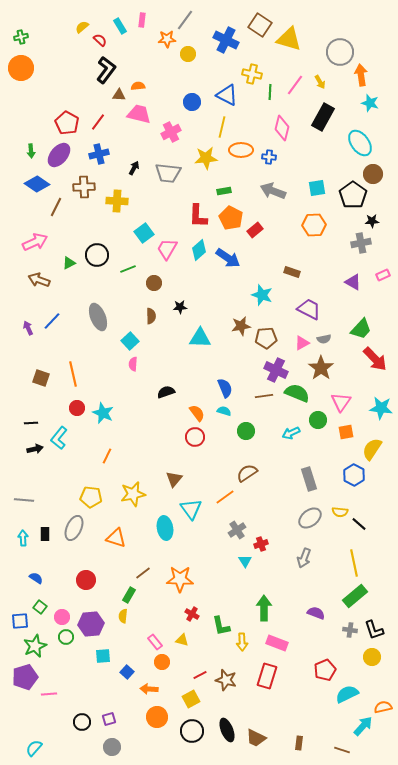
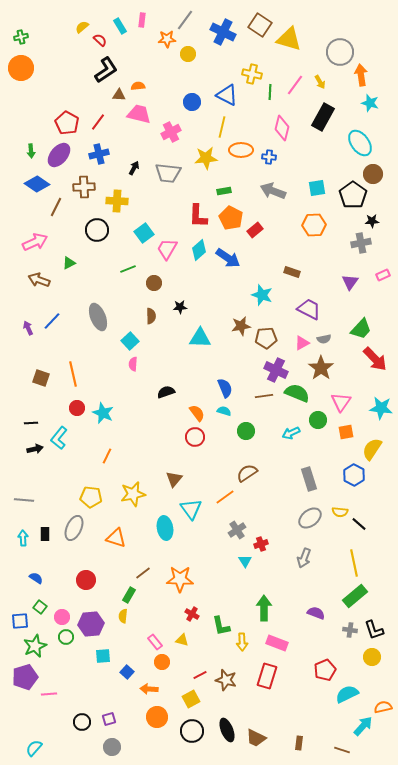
blue cross at (226, 40): moved 3 px left, 8 px up
black L-shape at (106, 70): rotated 20 degrees clockwise
black circle at (97, 255): moved 25 px up
purple triangle at (353, 282): moved 3 px left; rotated 36 degrees clockwise
